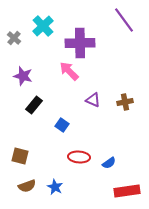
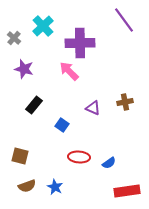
purple star: moved 1 px right, 7 px up
purple triangle: moved 8 px down
